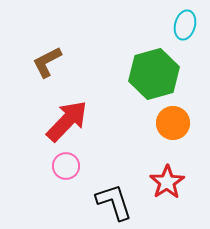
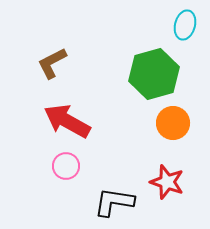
brown L-shape: moved 5 px right, 1 px down
red arrow: rotated 105 degrees counterclockwise
red star: rotated 20 degrees counterclockwise
black L-shape: rotated 63 degrees counterclockwise
